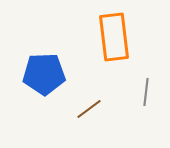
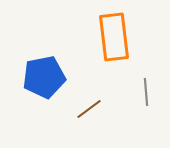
blue pentagon: moved 3 px down; rotated 9 degrees counterclockwise
gray line: rotated 12 degrees counterclockwise
